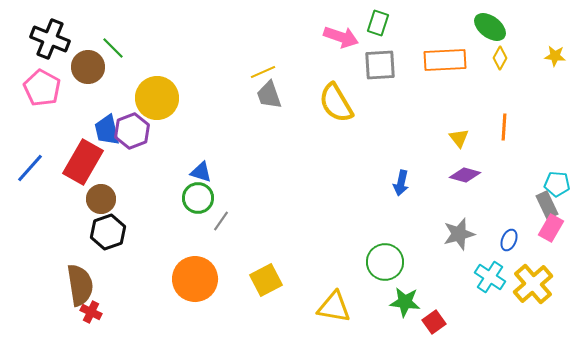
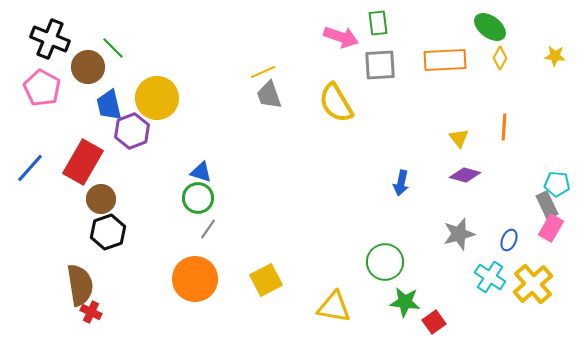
green rectangle at (378, 23): rotated 25 degrees counterclockwise
blue trapezoid at (107, 130): moved 2 px right, 25 px up
gray line at (221, 221): moved 13 px left, 8 px down
